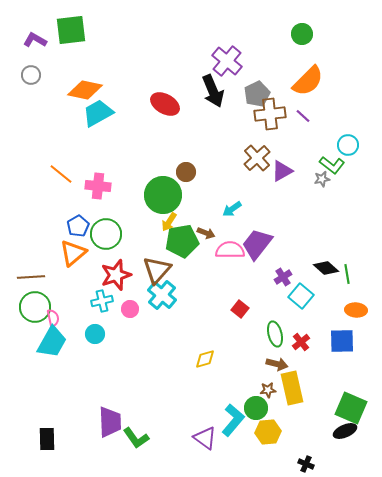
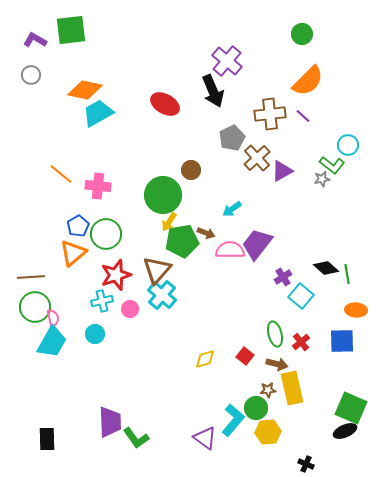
gray pentagon at (257, 94): moved 25 px left, 44 px down
brown circle at (186, 172): moved 5 px right, 2 px up
red square at (240, 309): moved 5 px right, 47 px down
